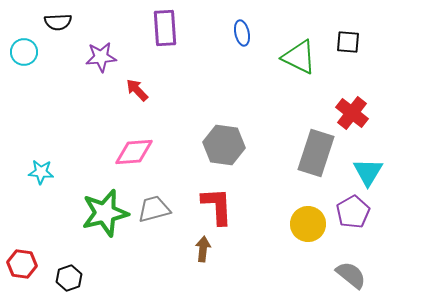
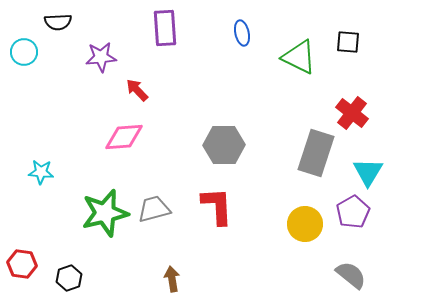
gray hexagon: rotated 9 degrees counterclockwise
pink diamond: moved 10 px left, 15 px up
yellow circle: moved 3 px left
brown arrow: moved 31 px left, 30 px down; rotated 15 degrees counterclockwise
